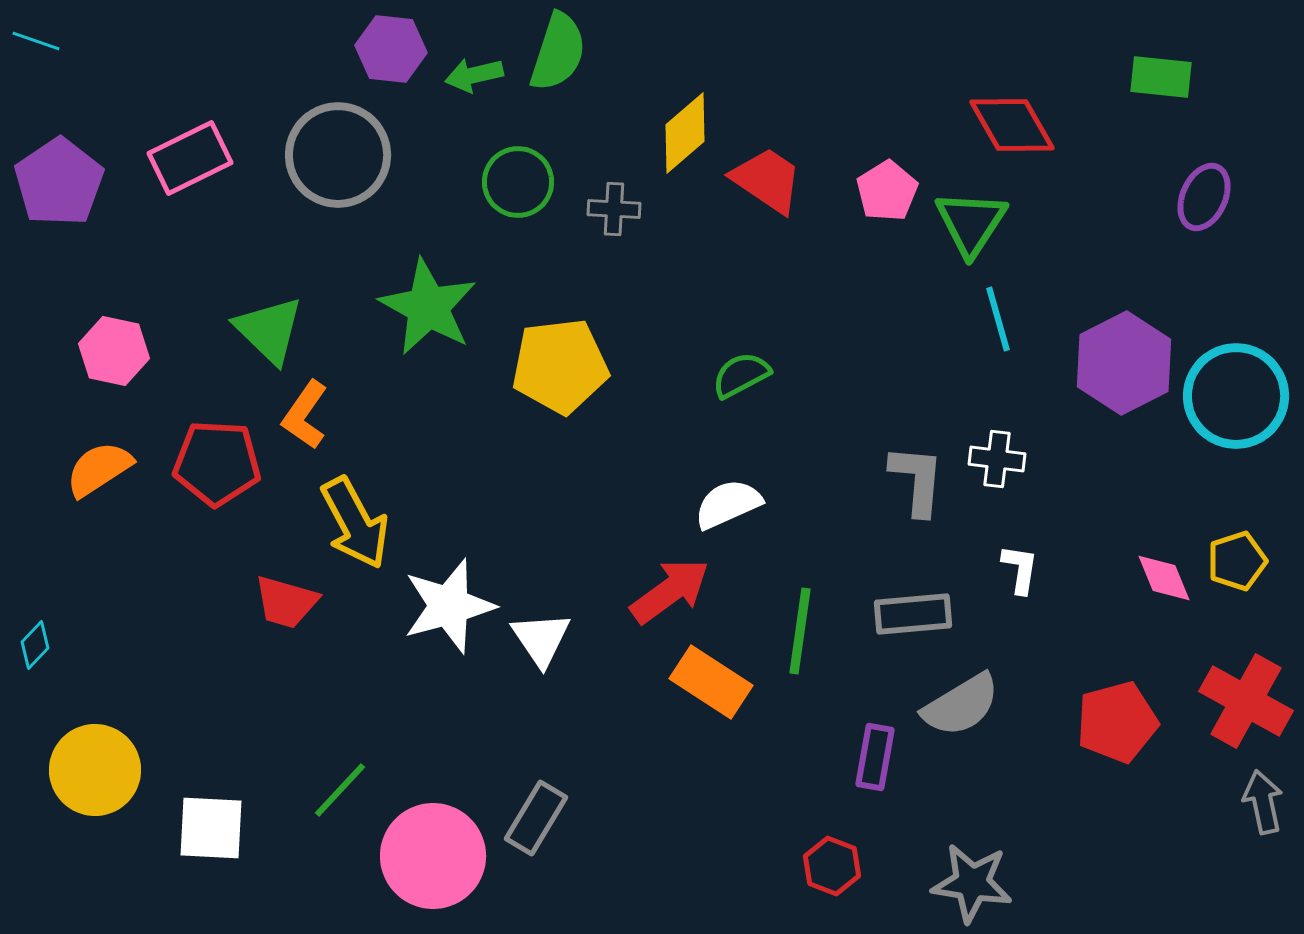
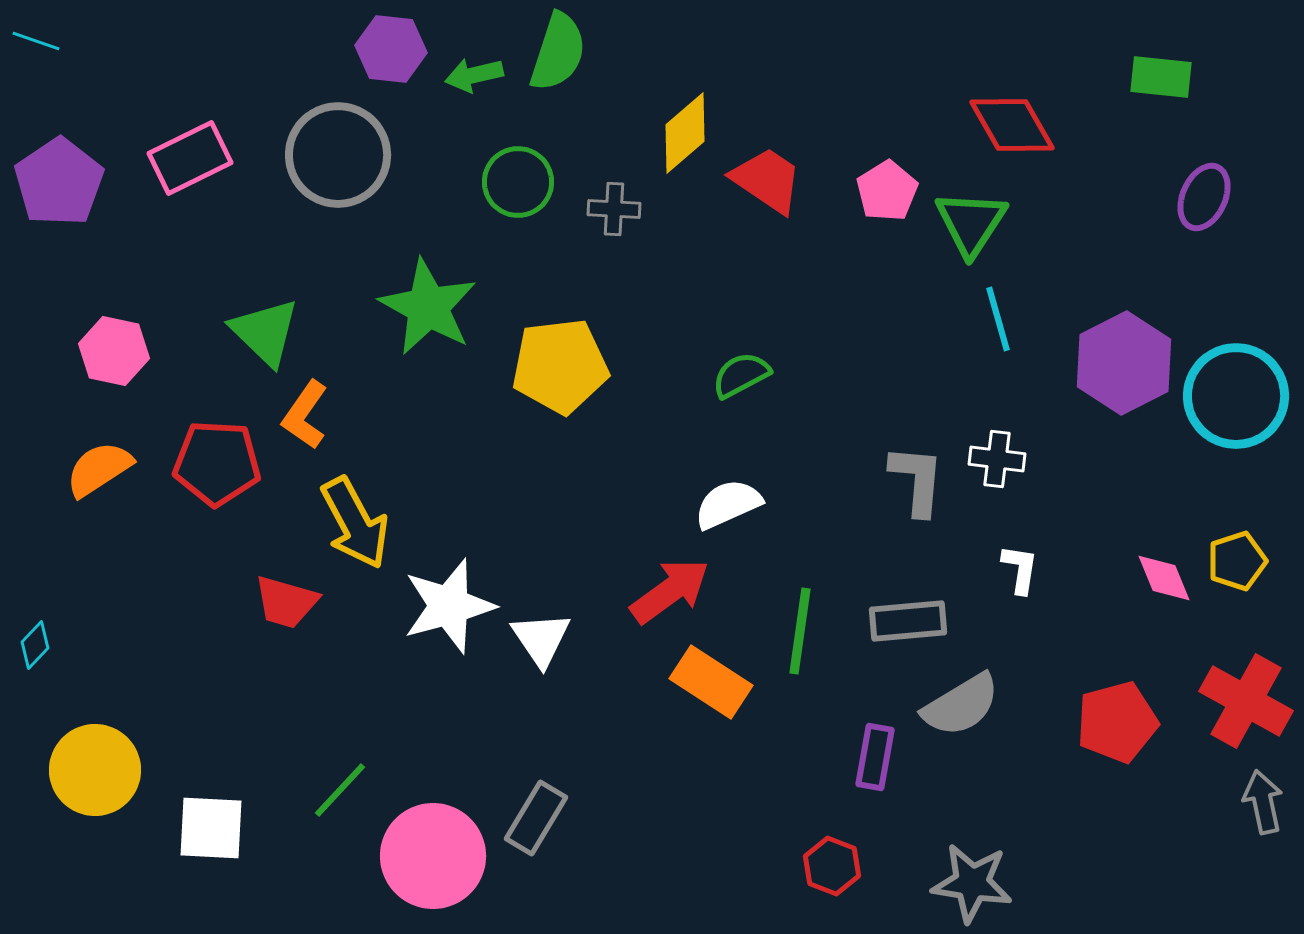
green triangle at (269, 330): moved 4 px left, 2 px down
gray rectangle at (913, 614): moved 5 px left, 7 px down
